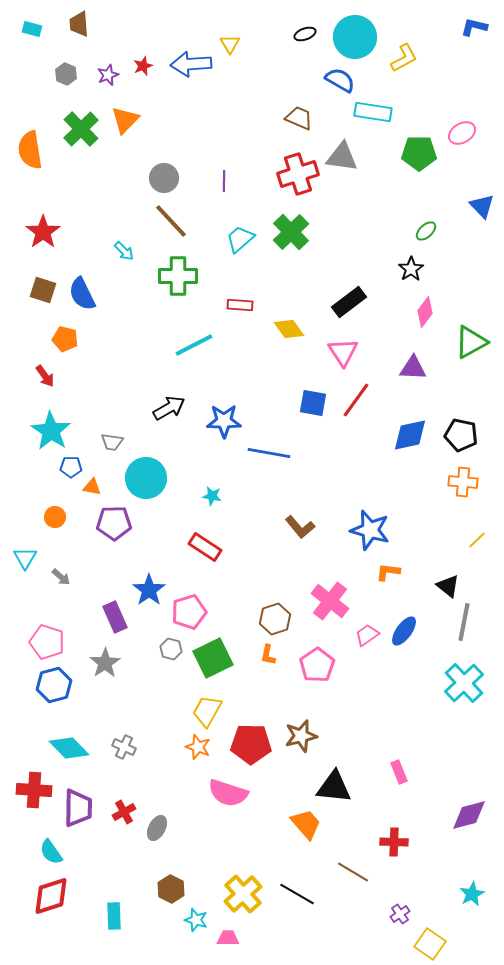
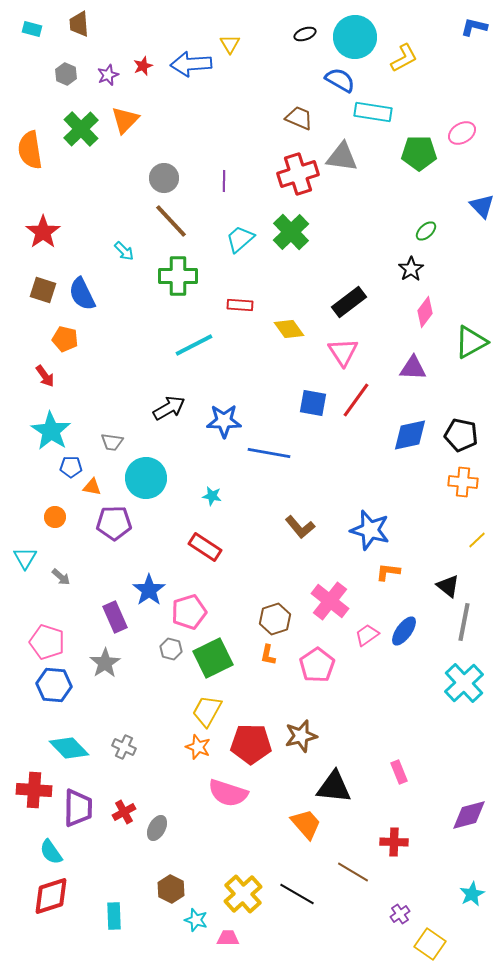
blue hexagon at (54, 685): rotated 20 degrees clockwise
